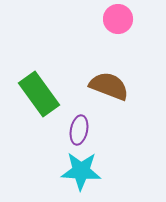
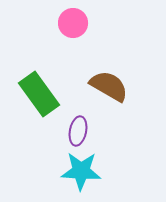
pink circle: moved 45 px left, 4 px down
brown semicircle: rotated 9 degrees clockwise
purple ellipse: moved 1 px left, 1 px down
